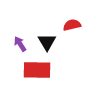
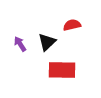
black triangle: rotated 18 degrees clockwise
red rectangle: moved 25 px right
